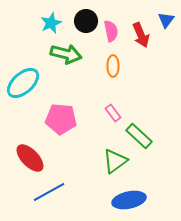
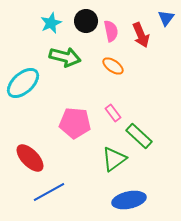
blue triangle: moved 2 px up
green arrow: moved 1 px left, 3 px down
orange ellipse: rotated 55 degrees counterclockwise
pink pentagon: moved 14 px right, 4 px down
green triangle: moved 1 px left, 2 px up
